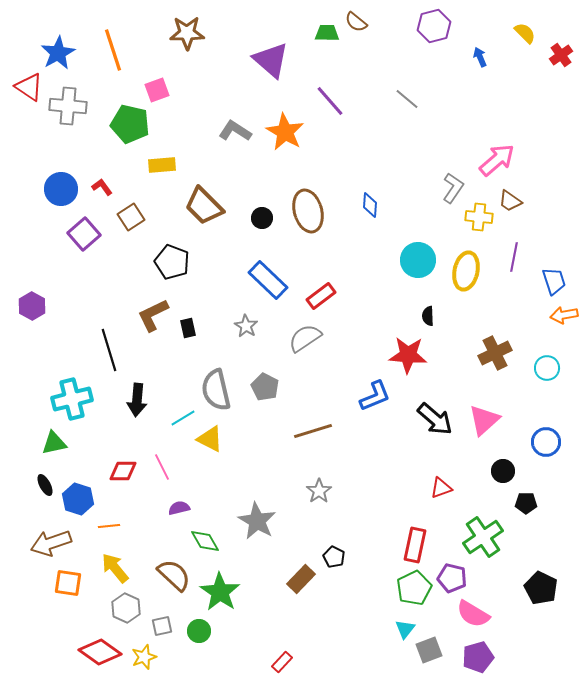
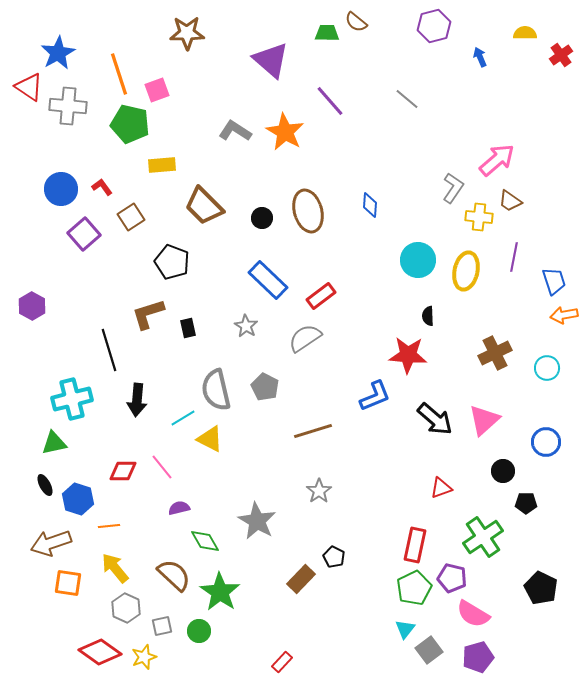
yellow semicircle at (525, 33): rotated 45 degrees counterclockwise
orange line at (113, 50): moved 6 px right, 24 px down
brown L-shape at (153, 315): moved 5 px left, 1 px up; rotated 9 degrees clockwise
pink line at (162, 467): rotated 12 degrees counterclockwise
gray square at (429, 650): rotated 16 degrees counterclockwise
